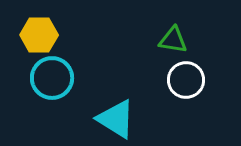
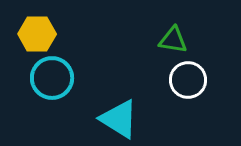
yellow hexagon: moved 2 px left, 1 px up
white circle: moved 2 px right
cyan triangle: moved 3 px right
